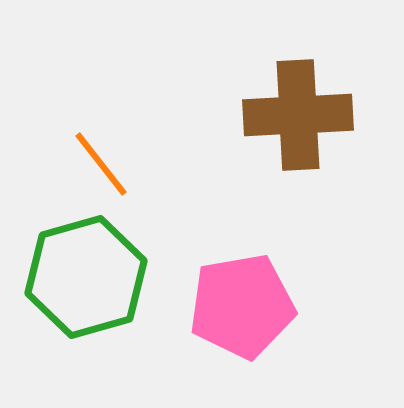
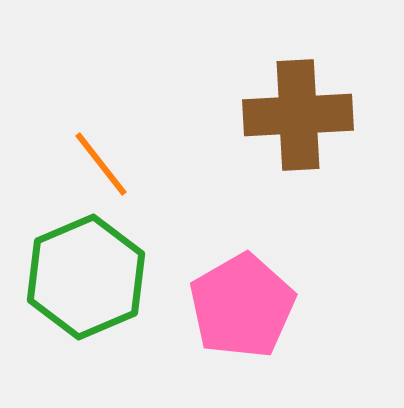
green hexagon: rotated 7 degrees counterclockwise
pink pentagon: rotated 20 degrees counterclockwise
